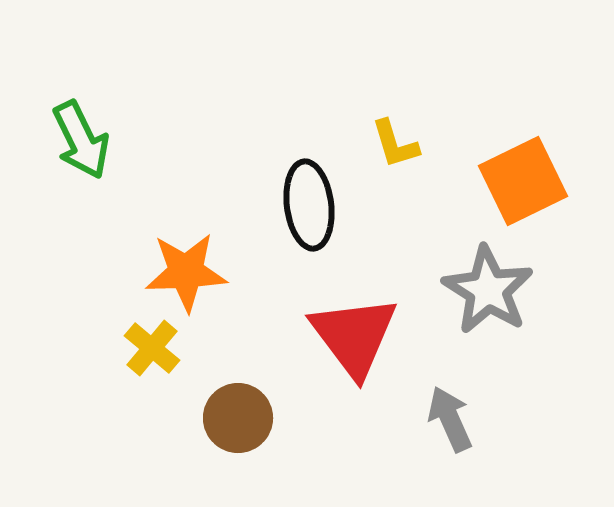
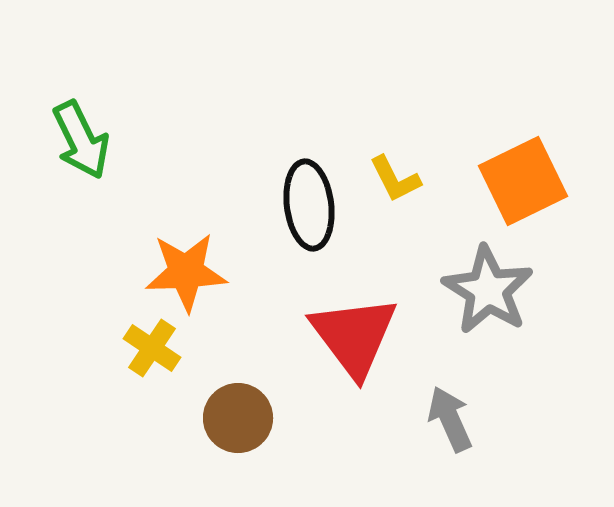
yellow L-shape: moved 35 px down; rotated 10 degrees counterclockwise
yellow cross: rotated 6 degrees counterclockwise
